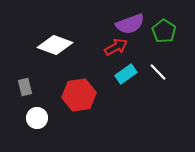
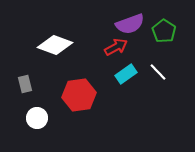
gray rectangle: moved 3 px up
